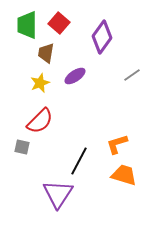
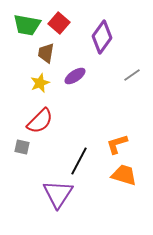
green trapezoid: rotated 80 degrees counterclockwise
